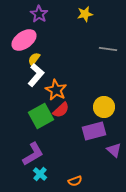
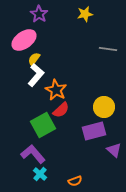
green square: moved 2 px right, 9 px down
purple L-shape: rotated 100 degrees counterclockwise
